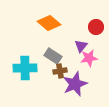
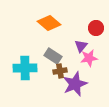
red circle: moved 1 px down
